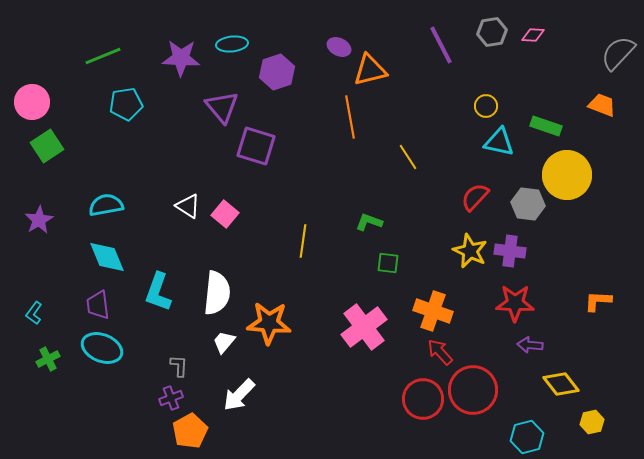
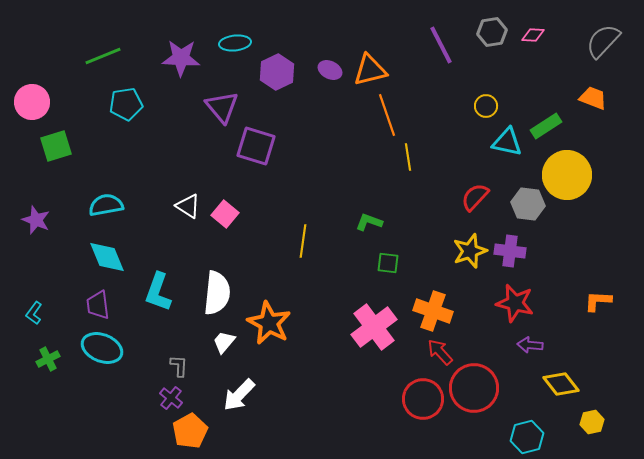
cyan ellipse at (232, 44): moved 3 px right, 1 px up
purple ellipse at (339, 47): moved 9 px left, 23 px down
gray semicircle at (618, 53): moved 15 px left, 12 px up
purple hexagon at (277, 72): rotated 8 degrees counterclockwise
orange trapezoid at (602, 105): moved 9 px left, 7 px up
orange line at (350, 117): moved 37 px right, 2 px up; rotated 9 degrees counterclockwise
green rectangle at (546, 126): rotated 52 degrees counterclockwise
cyan triangle at (499, 142): moved 8 px right
green square at (47, 146): moved 9 px right; rotated 16 degrees clockwise
yellow line at (408, 157): rotated 24 degrees clockwise
purple star at (39, 220): moved 3 px left; rotated 20 degrees counterclockwise
yellow star at (470, 251): rotated 28 degrees clockwise
red star at (515, 303): rotated 12 degrees clockwise
orange star at (269, 323): rotated 24 degrees clockwise
pink cross at (364, 327): moved 10 px right
red circle at (473, 390): moved 1 px right, 2 px up
purple cross at (171, 398): rotated 30 degrees counterclockwise
